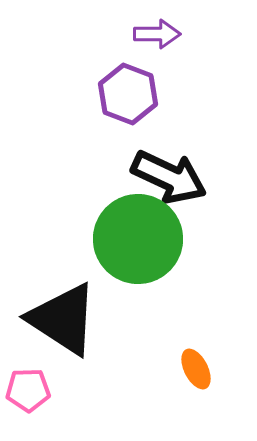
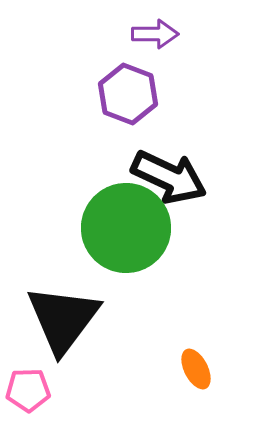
purple arrow: moved 2 px left
green circle: moved 12 px left, 11 px up
black triangle: rotated 34 degrees clockwise
